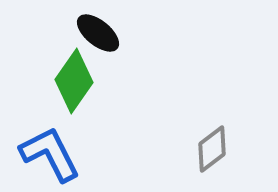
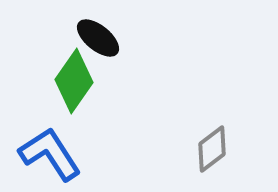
black ellipse: moved 5 px down
blue L-shape: rotated 6 degrees counterclockwise
